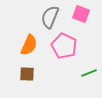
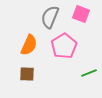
pink pentagon: rotated 15 degrees clockwise
